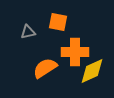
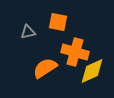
orange cross: rotated 16 degrees clockwise
